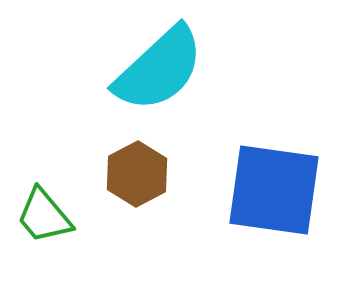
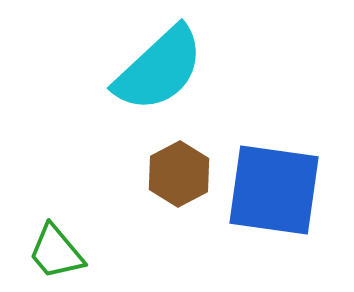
brown hexagon: moved 42 px right
green trapezoid: moved 12 px right, 36 px down
